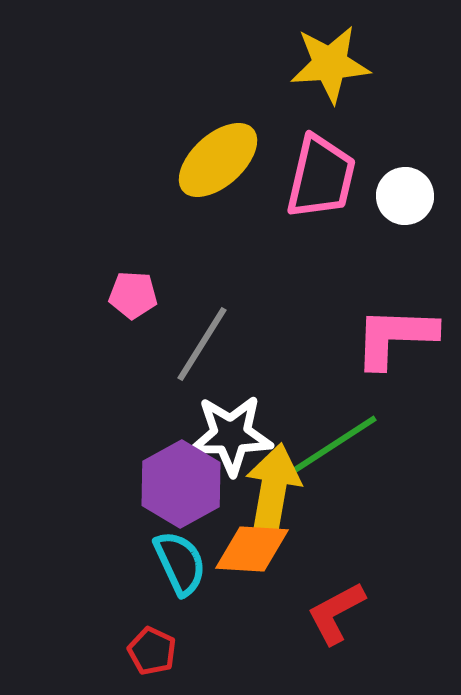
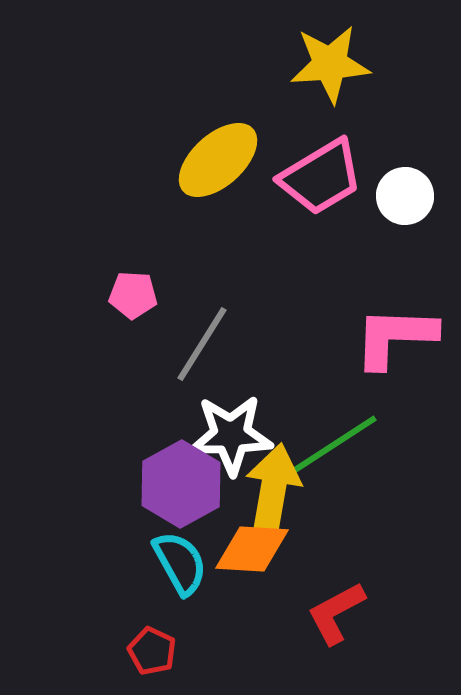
pink trapezoid: rotated 46 degrees clockwise
cyan semicircle: rotated 4 degrees counterclockwise
